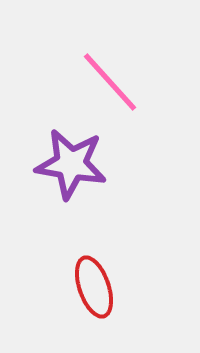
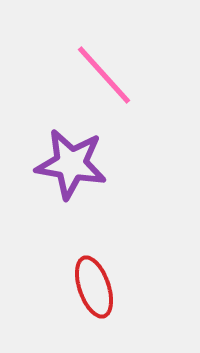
pink line: moved 6 px left, 7 px up
